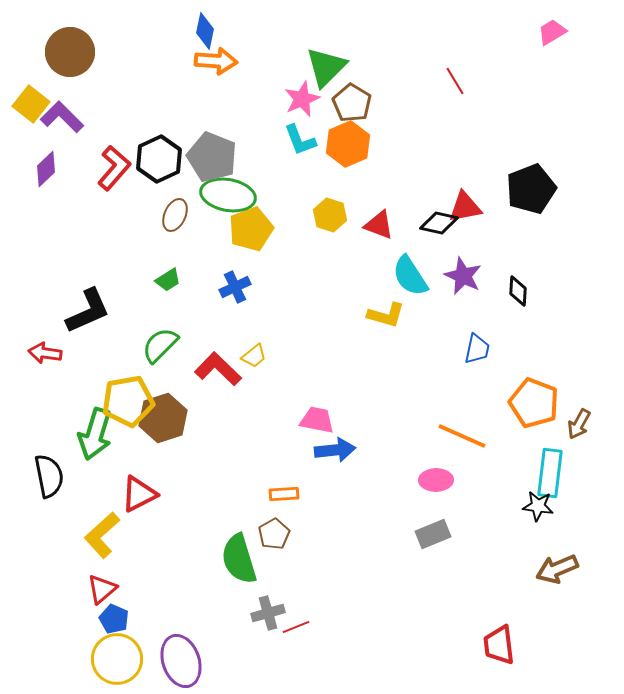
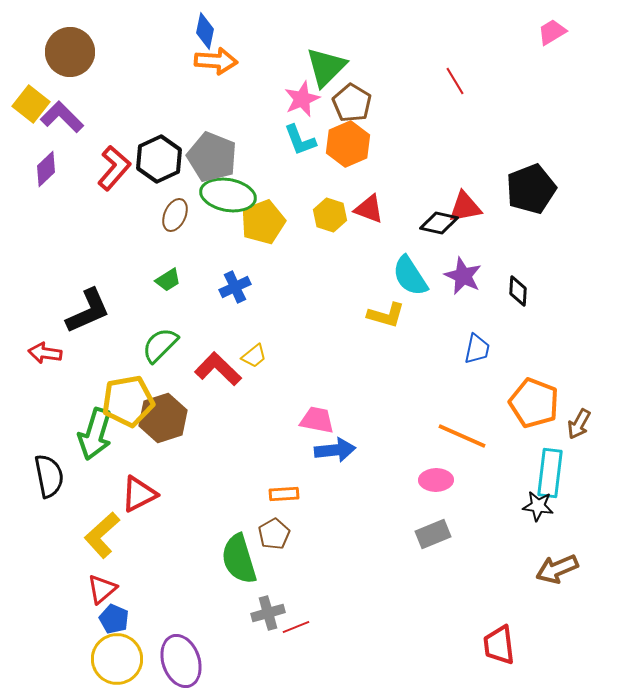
red triangle at (379, 225): moved 10 px left, 16 px up
yellow pentagon at (251, 229): moved 12 px right, 7 px up
